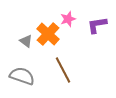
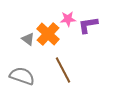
pink star: rotated 14 degrees clockwise
purple L-shape: moved 9 px left
gray triangle: moved 2 px right, 2 px up
